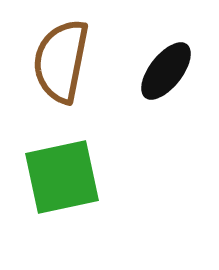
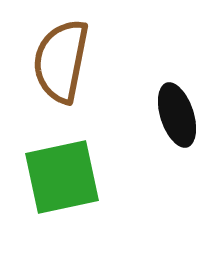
black ellipse: moved 11 px right, 44 px down; rotated 56 degrees counterclockwise
